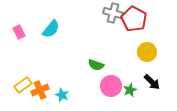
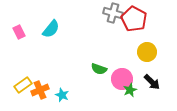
green semicircle: moved 3 px right, 4 px down
pink circle: moved 11 px right, 7 px up
